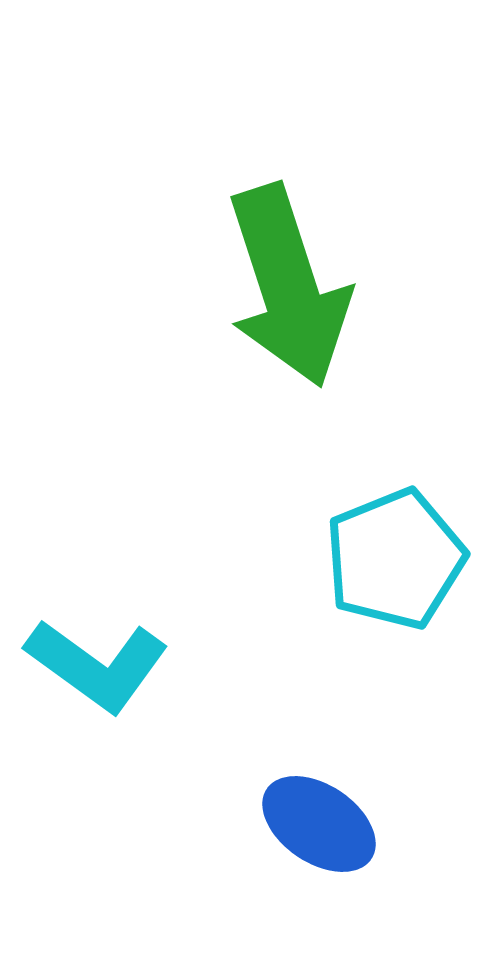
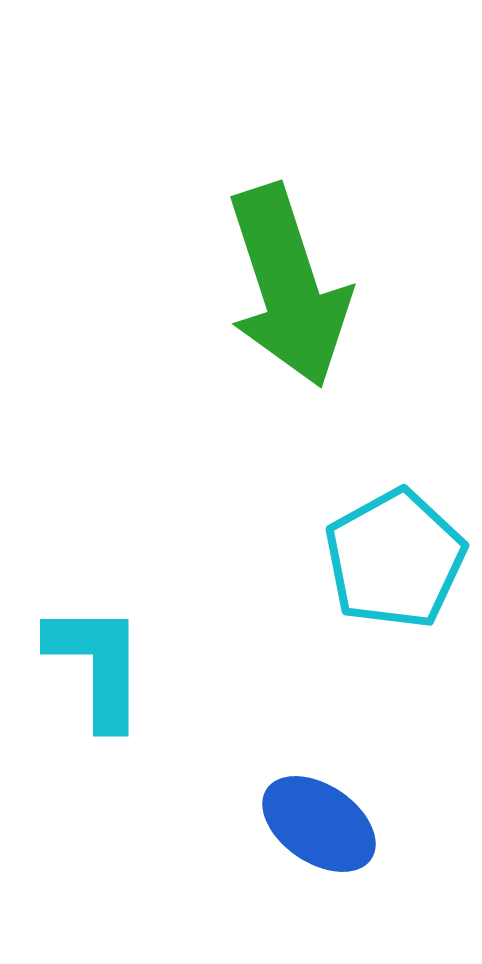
cyan pentagon: rotated 7 degrees counterclockwise
cyan L-shape: rotated 126 degrees counterclockwise
